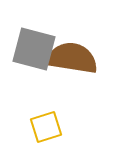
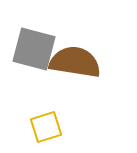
brown semicircle: moved 3 px right, 4 px down
